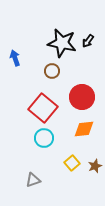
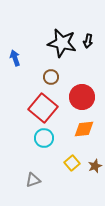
black arrow: rotated 24 degrees counterclockwise
brown circle: moved 1 px left, 6 px down
